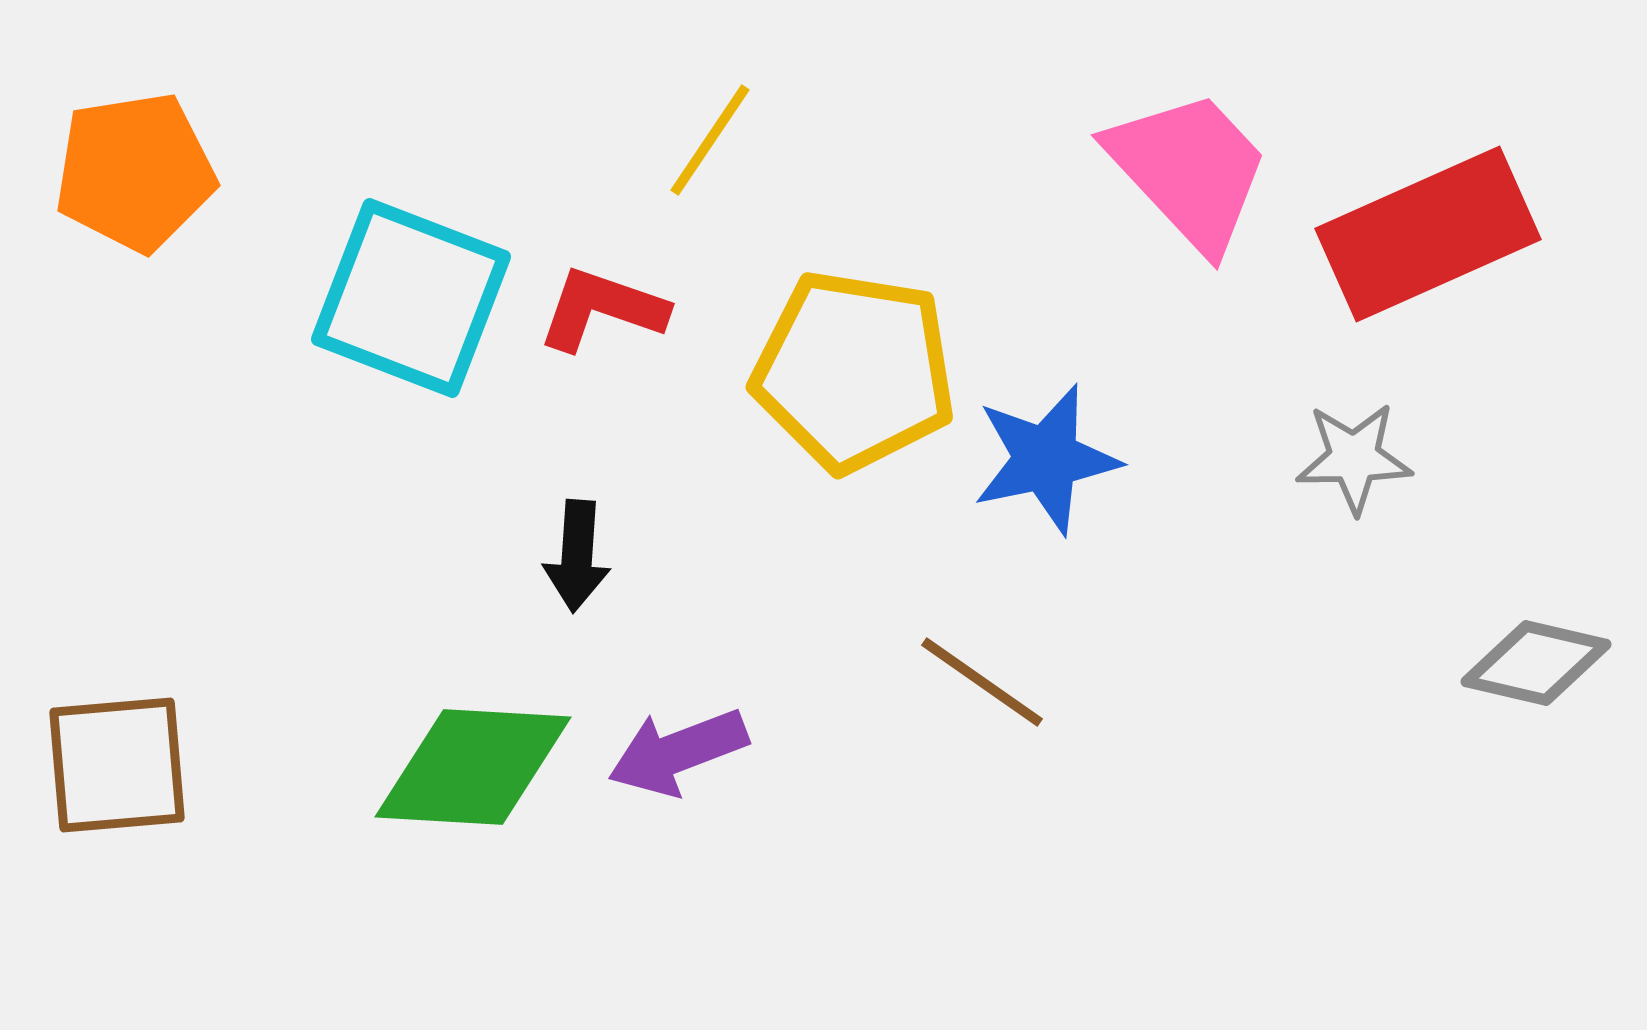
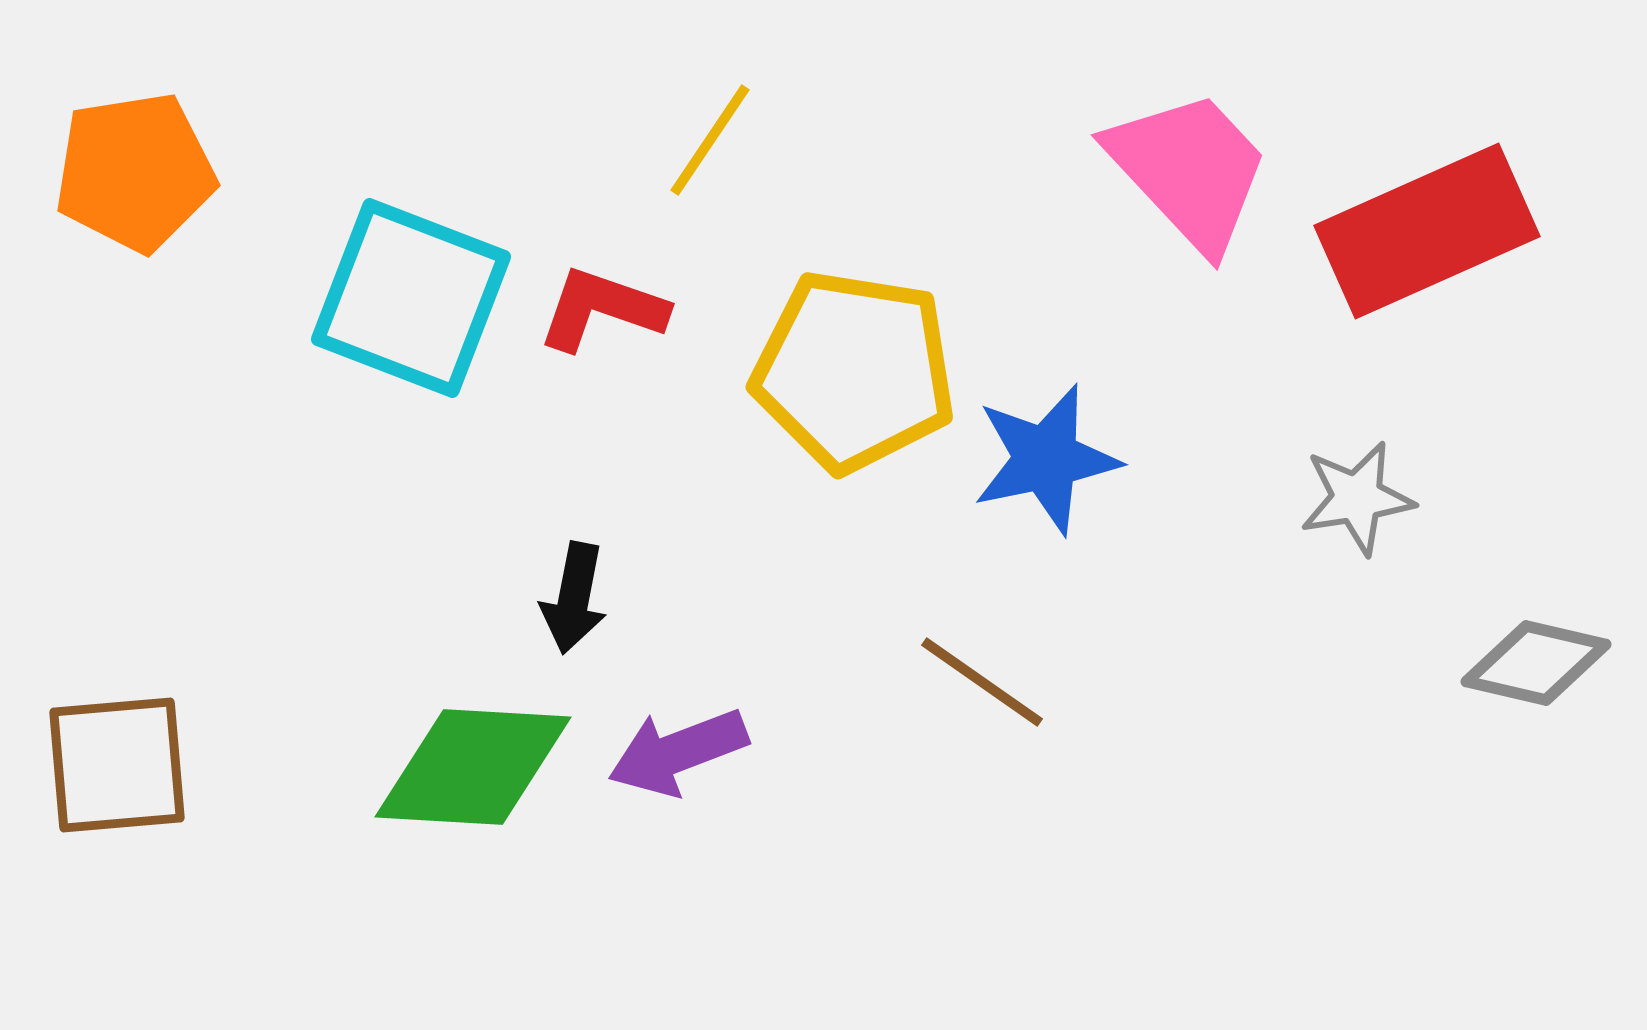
red rectangle: moved 1 px left, 3 px up
gray star: moved 3 px right, 40 px down; rotated 8 degrees counterclockwise
black arrow: moved 3 px left, 42 px down; rotated 7 degrees clockwise
